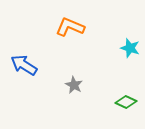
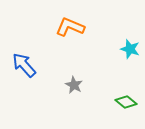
cyan star: moved 1 px down
blue arrow: rotated 16 degrees clockwise
green diamond: rotated 15 degrees clockwise
